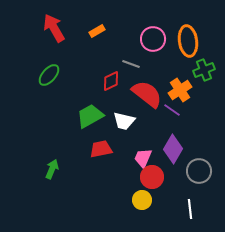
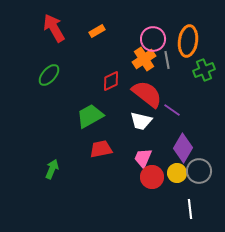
orange ellipse: rotated 16 degrees clockwise
gray line: moved 36 px right, 4 px up; rotated 60 degrees clockwise
orange cross: moved 36 px left, 31 px up
white trapezoid: moved 17 px right
purple diamond: moved 10 px right, 1 px up
yellow circle: moved 35 px right, 27 px up
